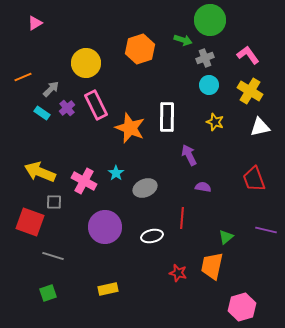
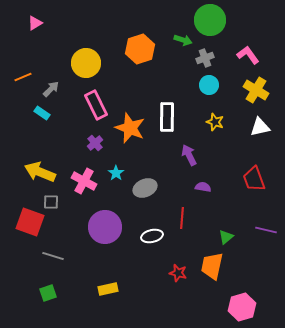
yellow cross: moved 6 px right, 1 px up
purple cross: moved 28 px right, 35 px down
gray square: moved 3 px left
